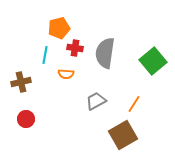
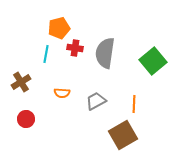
cyan line: moved 1 px right, 1 px up
orange semicircle: moved 4 px left, 19 px down
brown cross: rotated 18 degrees counterclockwise
orange line: rotated 30 degrees counterclockwise
